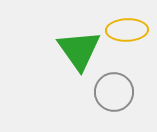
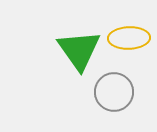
yellow ellipse: moved 2 px right, 8 px down
